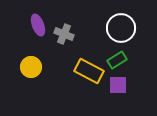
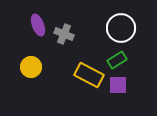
yellow rectangle: moved 4 px down
